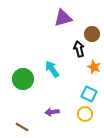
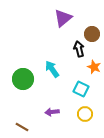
purple triangle: rotated 24 degrees counterclockwise
cyan square: moved 8 px left, 5 px up
